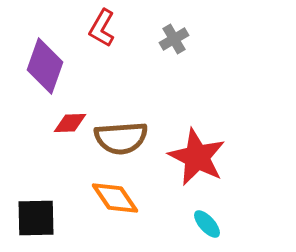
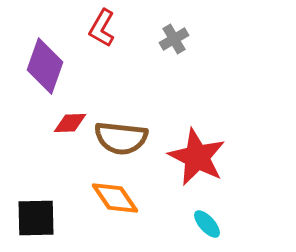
brown semicircle: rotated 10 degrees clockwise
